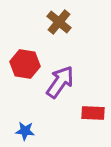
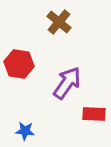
red hexagon: moved 6 px left
purple arrow: moved 7 px right, 1 px down
red rectangle: moved 1 px right, 1 px down
